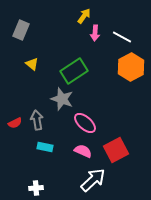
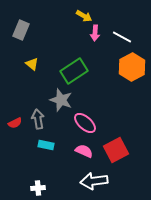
yellow arrow: rotated 84 degrees clockwise
orange hexagon: moved 1 px right
gray star: moved 1 px left, 1 px down
gray arrow: moved 1 px right, 1 px up
cyan rectangle: moved 1 px right, 2 px up
pink semicircle: moved 1 px right
white arrow: moved 1 px right, 1 px down; rotated 144 degrees counterclockwise
white cross: moved 2 px right
